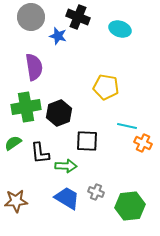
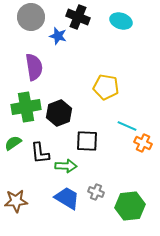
cyan ellipse: moved 1 px right, 8 px up
cyan line: rotated 12 degrees clockwise
